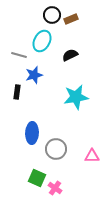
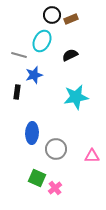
pink cross: rotated 16 degrees clockwise
